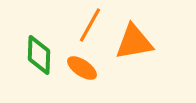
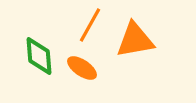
orange triangle: moved 1 px right, 2 px up
green diamond: moved 1 px down; rotated 6 degrees counterclockwise
